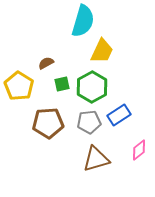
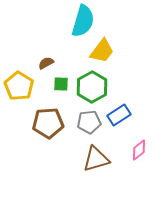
yellow trapezoid: rotated 12 degrees clockwise
green square: moved 1 px left; rotated 14 degrees clockwise
